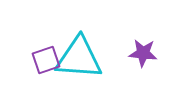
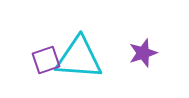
purple star: rotated 24 degrees counterclockwise
